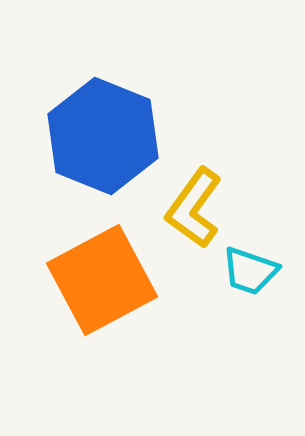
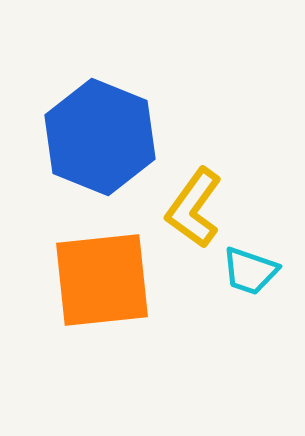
blue hexagon: moved 3 px left, 1 px down
orange square: rotated 22 degrees clockwise
